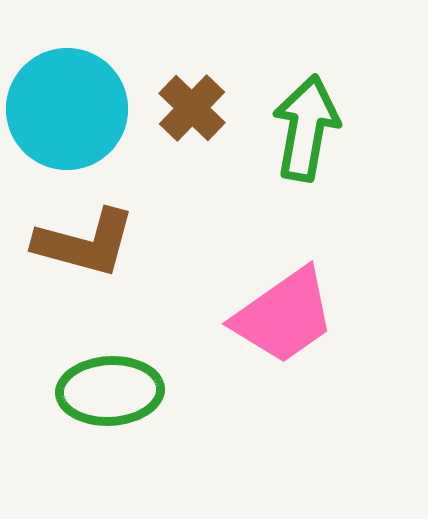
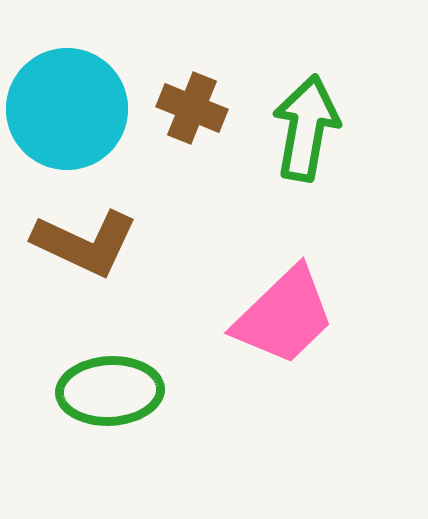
brown cross: rotated 22 degrees counterclockwise
brown L-shape: rotated 10 degrees clockwise
pink trapezoid: rotated 9 degrees counterclockwise
